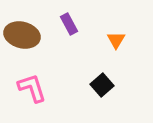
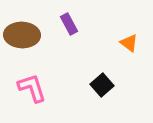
brown ellipse: rotated 12 degrees counterclockwise
orange triangle: moved 13 px right, 3 px down; rotated 24 degrees counterclockwise
